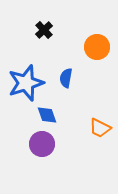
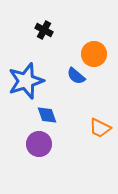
black cross: rotated 18 degrees counterclockwise
orange circle: moved 3 px left, 7 px down
blue semicircle: moved 10 px right, 2 px up; rotated 60 degrees counterclockwise
blue star: moved 2 px up
purple circle: moved 3 px left
